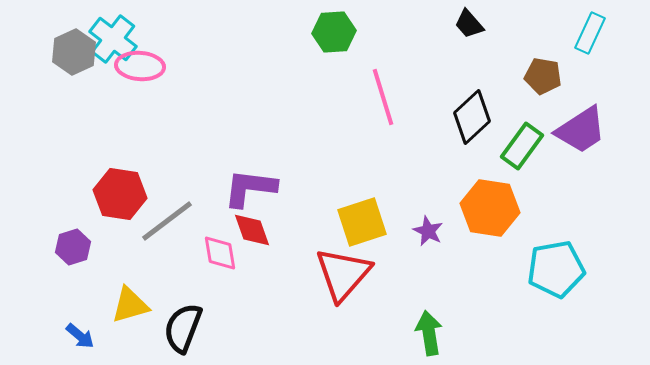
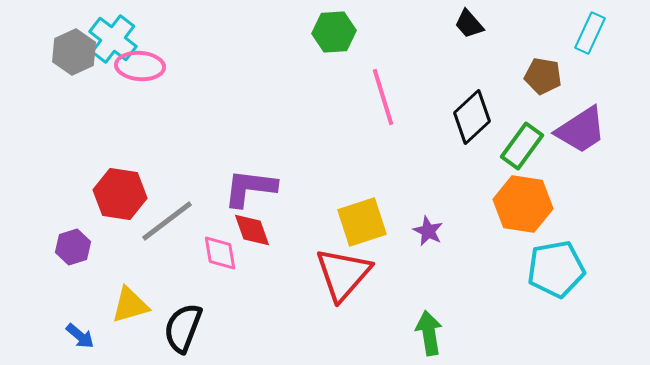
orange hexagon: moved 33 px right, 4 px up
